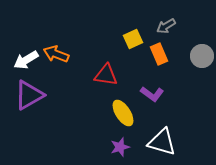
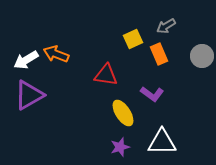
white triangle: rotated 16 degrees counterclockwise
